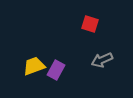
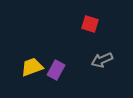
yellow trapezoid: moved 2 px left, 1 px down
